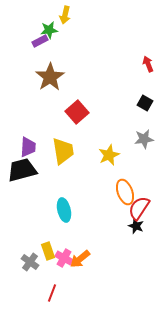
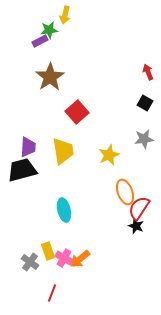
red arrow: moved 8 px down
